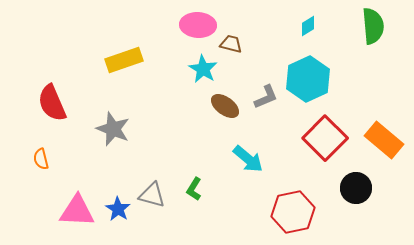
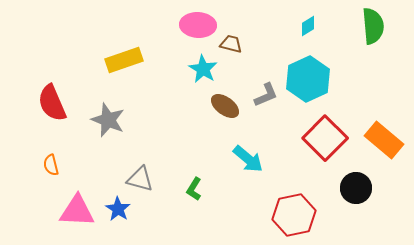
gray L-shape: moved 2 px up
gray star: moved 5 px left, 9 px up
orange semicircle: moved 10 px right, 6 px down
gray triangle: moved 12 px left, 16 px up
red hexagon: moved 1 px right, 3 px down
